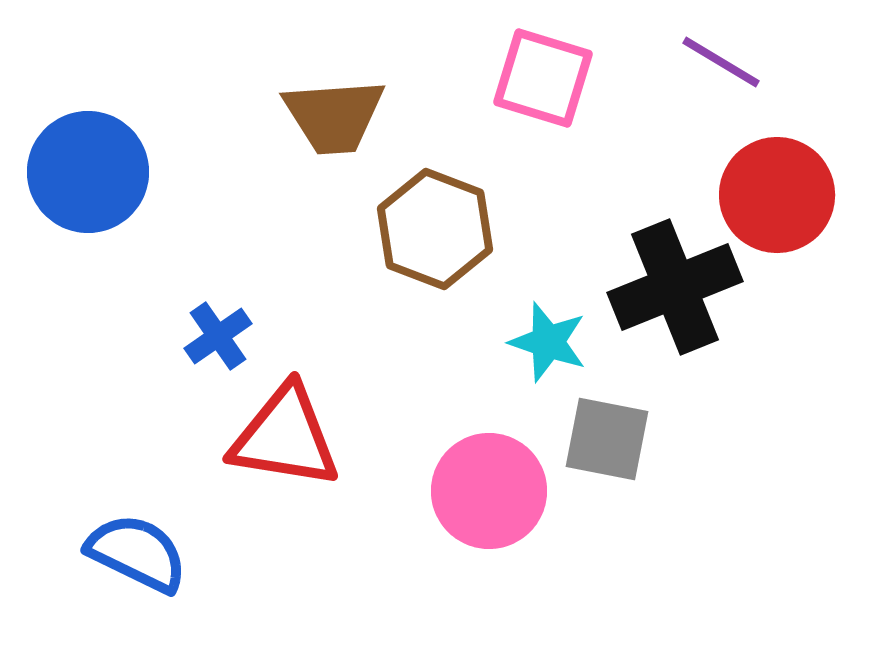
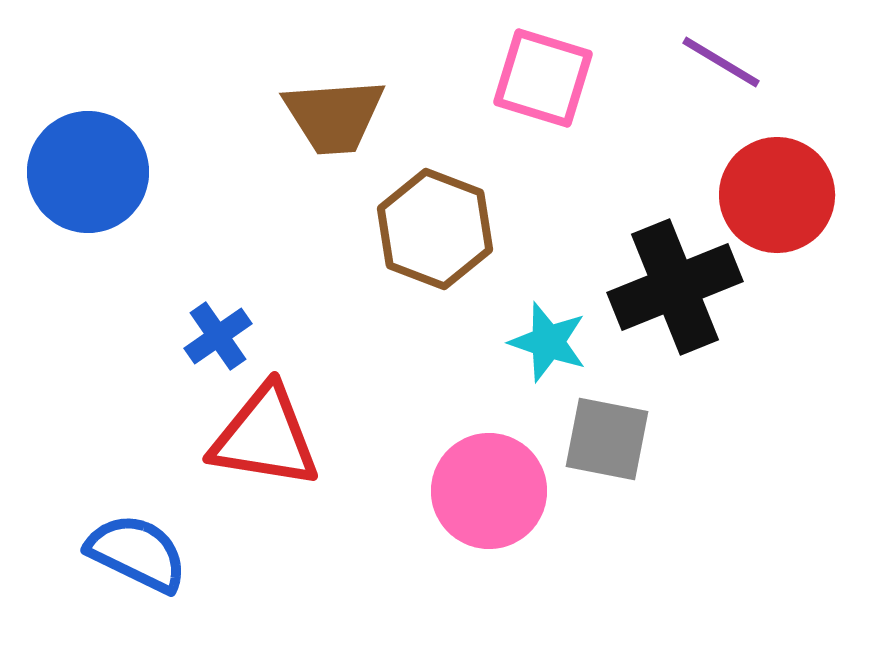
red triangle: moved 20 px left
